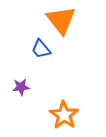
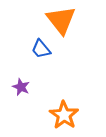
purple star: rotated 30 degrees clockwise
